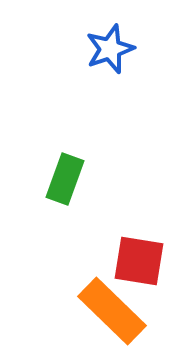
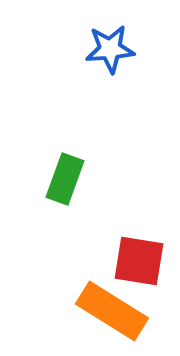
blue star: rotated 15 degrees clockwise
orange rectangle: rotated 12 degrees counterclockwise
